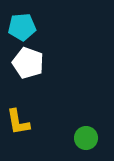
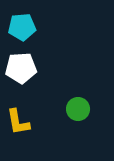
white pentagon: moved 7 px left, 5 px down; rotated 24 degrees counterclockwise
green circle: moved 8 px left, 29 px up
